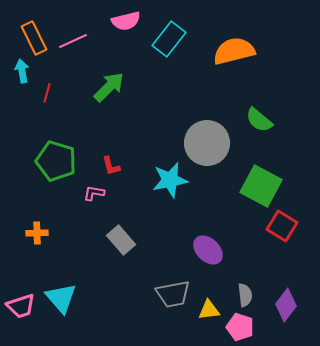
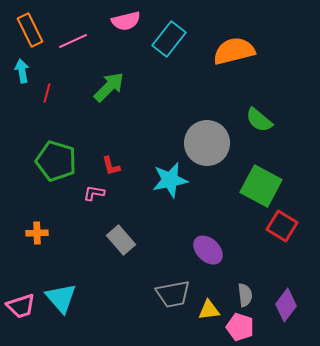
orange rectangle: moved 4 px left, 8 px up
